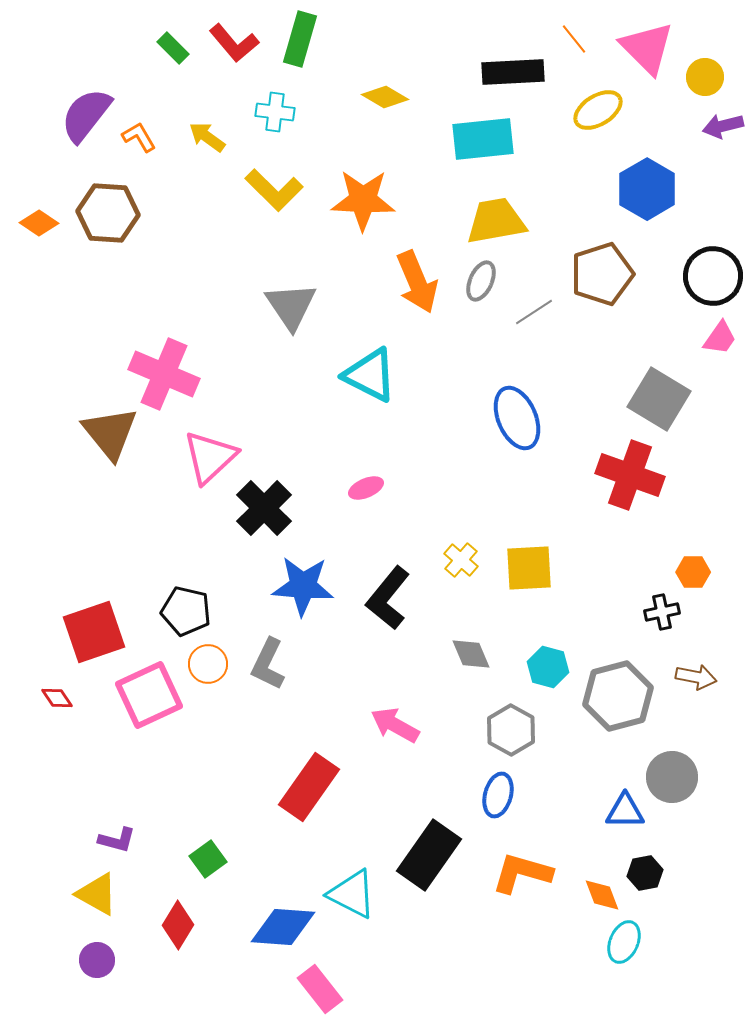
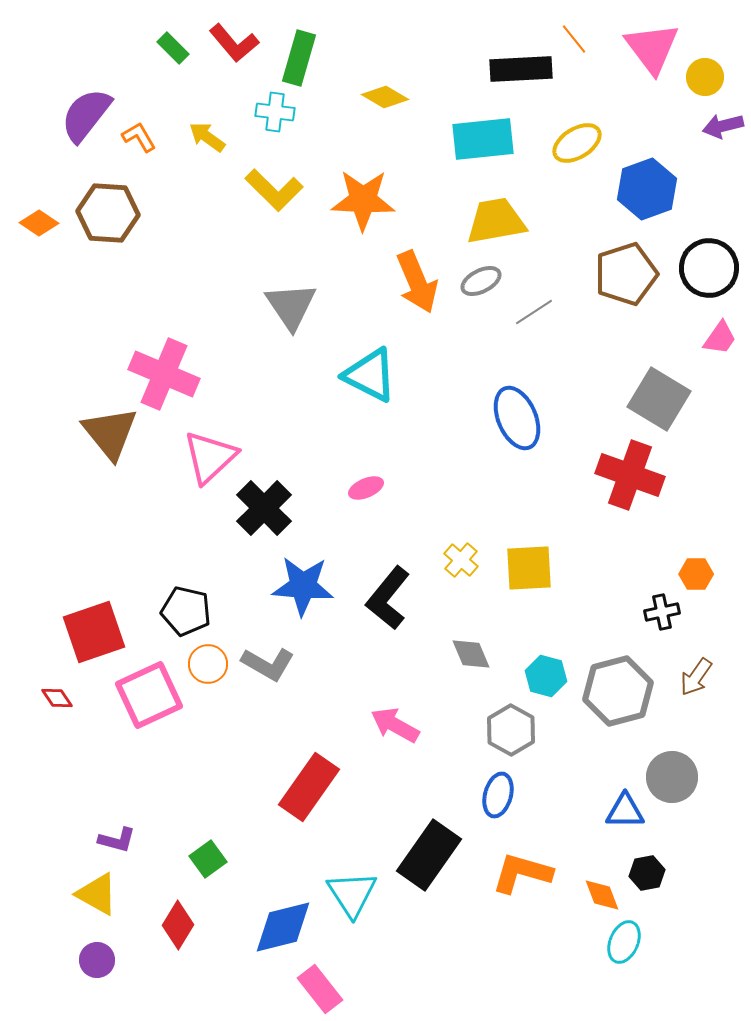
green rectangle at (300, 39): moved 1 px left, 19 px down
pink triangle at (647, 48): moved 5 px right; rotated 8 degrees clockwise
black rectangle at (513, 72): moved 8 px right, 3 px up
yellow ellipse at (598, 110): moved 21 px left, 33 px down
blue hexagon at (647, 189): rotated 10 degrees clockwise
brown pentagon at (602, 274): moved 24 px right
black circle at (713, 276): moved 4 px left, 8 px up
gray ellipse at (481, 281): rotated 39 degrees clockwise
orange hexagon at (693, 572): moved 3 px right, 2 px down
gray L-shape at (268, 664): rotated 86 degrees counterclockwise
cyan hexagon at (548, 667): moved 2 px left, 9 px down
brown arrow at (696, 677): rotated 114 degrees clockwise
gray hexagon at (618, 696): moved 5 px up
black hexagon at (645, 873): moved 2 px right
cyan triangle at (352, 894): rotated 30 degrees clockwise
blue diamond at (283, 927): rotated 18 degrees counterclockwise
